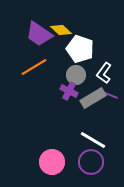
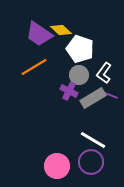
gray circle: moved 3 px right
pink circle: moved 5 px right, 4 px down
